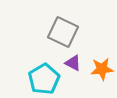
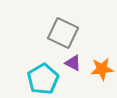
gray square: moved 1 px down
cyan pentagon: moved 1 px left
